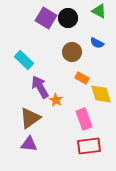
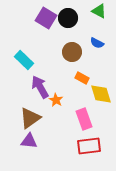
purple triangle: moved 3 px up
